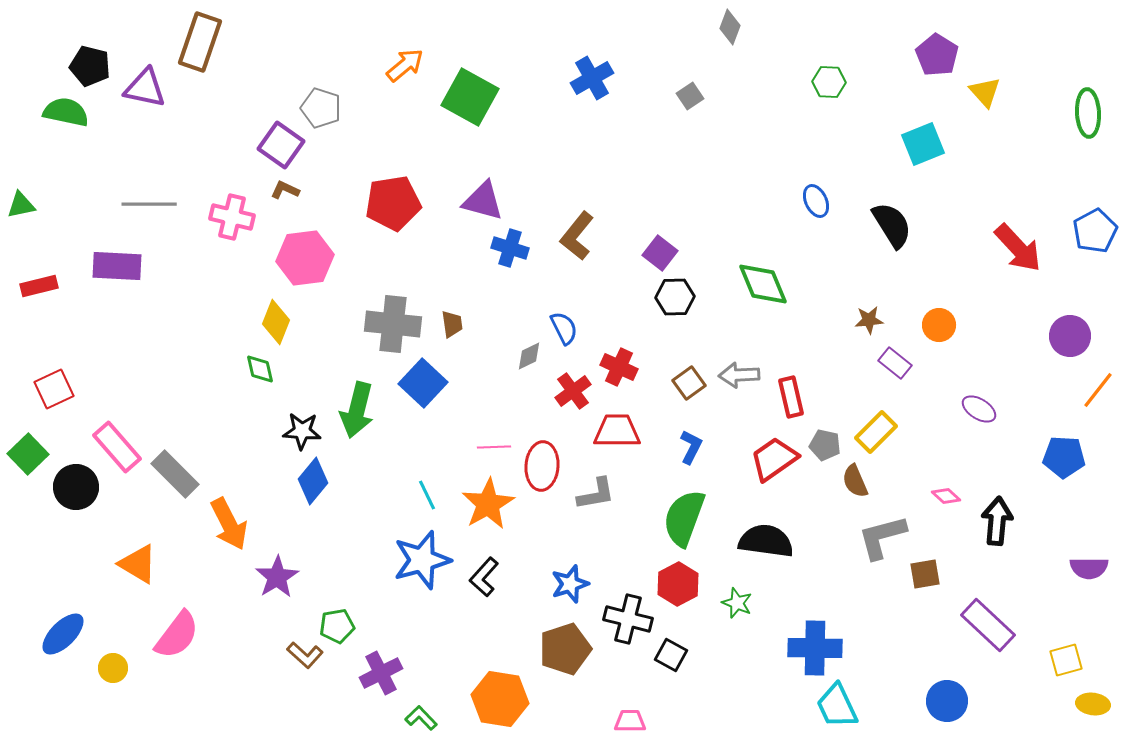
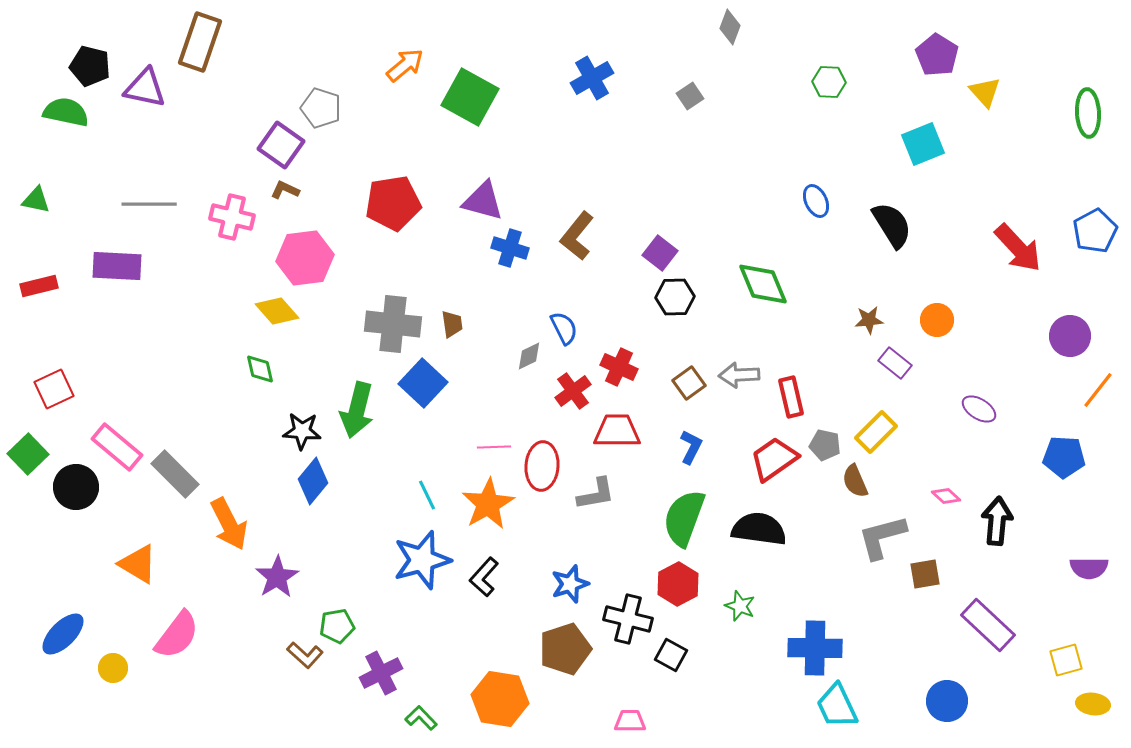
green triangle at (21, 205): moved 15 px right, 5 px up; rotated 24 degrees clockwise
yellow diamond at (276, 322): moved 1 px right, 11 px up; rotated 63 degrees counterclockwise
orange circle at (939, 325): moved 2 px left, 5 px up
pink rectangle at (117, 447): rotated 9 degrees counterclockwise
black semicircle at (766, 541): moved 7 px left, 12 px up
green star at (737, 603): moved 3 px right, 3 px down
